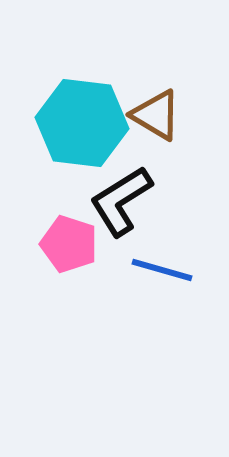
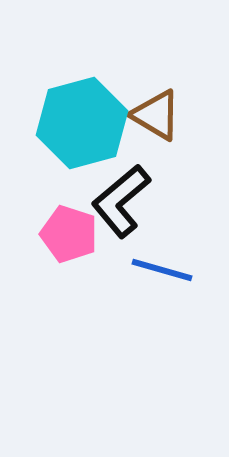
cyan hexagon: rotated 22 degrees counterclockwise
black L-shape: rotated 8 degrees counterclockwise
pink pentagon: moved 10 px up
